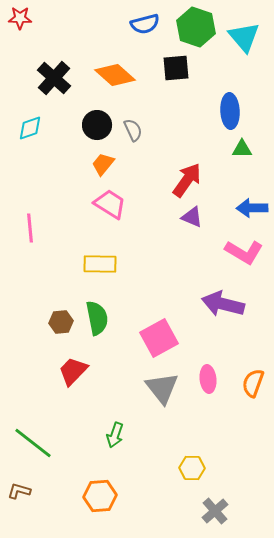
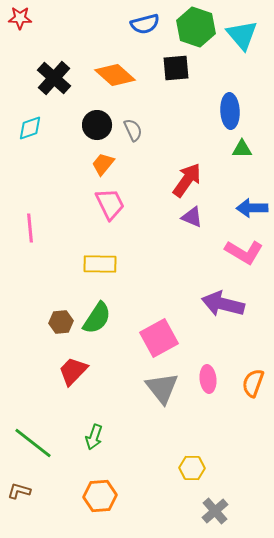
cyan triangle: moved 2 px left, 2 px up
pink trapezoid: rotated 32 degrees clockwise
green semicircle: rotated 44 degrees clockwise
green arrow: moved 21 px left, 2 px down
